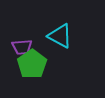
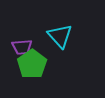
cyan triangle: rotated 20 degrees clockwise
